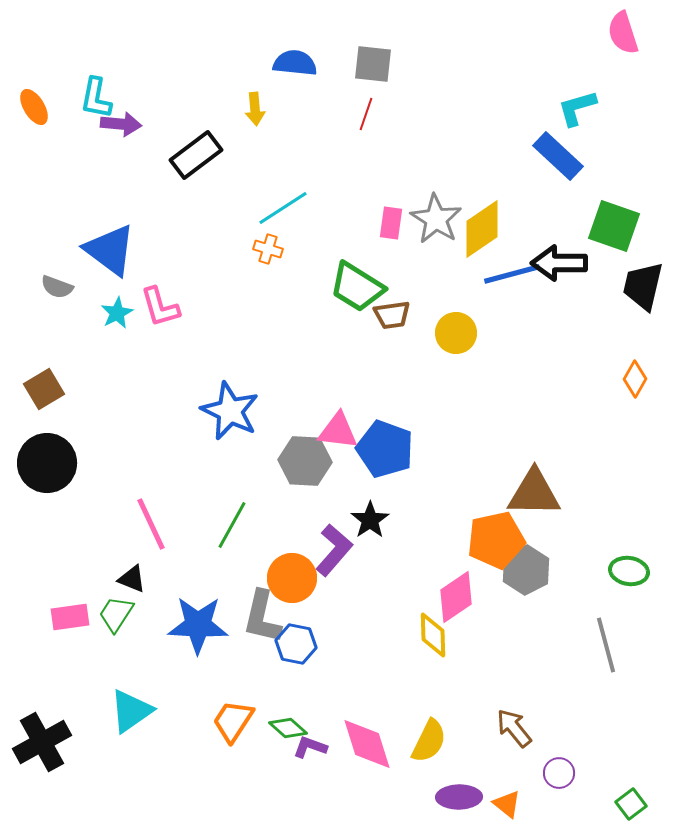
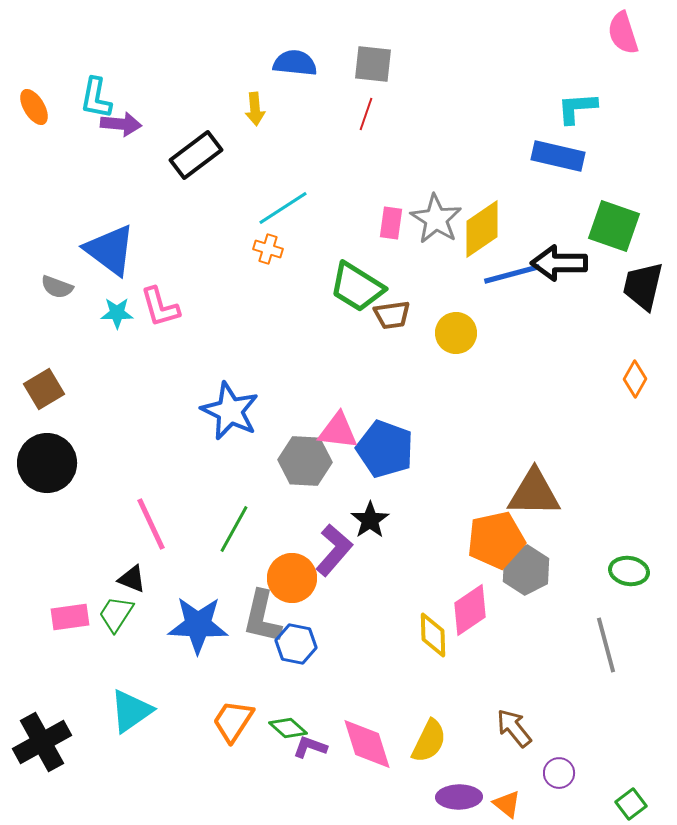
cyan L-shape at (577, 108): rotated 12 degrees clockwise
blue rectangle at (558, 156): rotated 30 degrees counterclockwise
cyan star at (117, 313): rotated 28 degrees clockwise
green line at (232, 525): moved 2 px right, 4 px down
pink diamond at (456, 597): moved 14 px right, 13 px down
